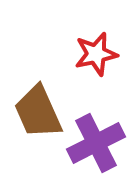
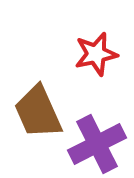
purple cross: moved 1 px right, 1 px down
